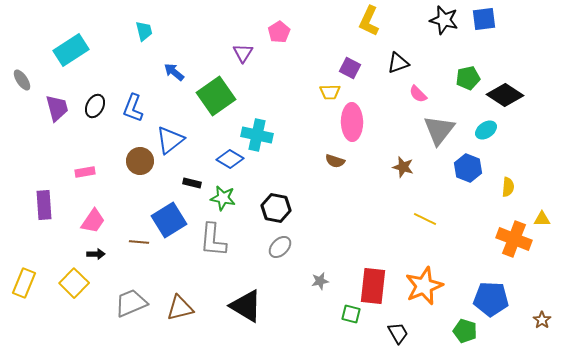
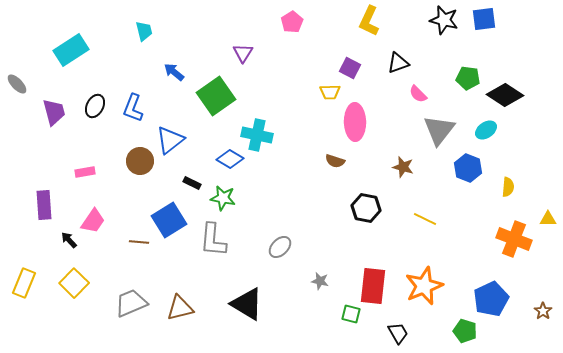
pink pentagon at (279, 32): moved 13 px right, 10 px up
green pentagon at (468, 78): rotated 20 degrees clockwise
gray ellipse at (22, 80): moved 5 px left, 4 px down; rotated 10 degrees counterclockwise
purple trapezoid at (57, 108): moved 3 px left, 4 px down
pink ellipse at (352, 122): moved 3 px right
black rectangle at (192, 183): rotated 12 degrees clockwise
black hexagon at (276, 208): moved 90 px right
yellow triangle at (542, 219): moved 6 px right
black arrow at (96, 254): moved 27 px left, 14 px up; rotated 132 degrees counterclockwise
gray star at (320, 281): rotated 24 degrees clockwise
blue pentagon at (491, 299): rotated 28 degrees counterclockwise
black triangle at (246, 306): moved 1 px right, 2 px up
brown star at (542, 320): moved 1 px right, 9 px up
